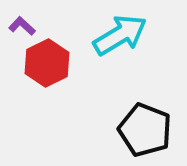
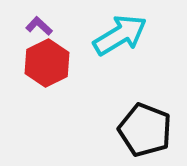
purple L-shape: moved 17 px right
